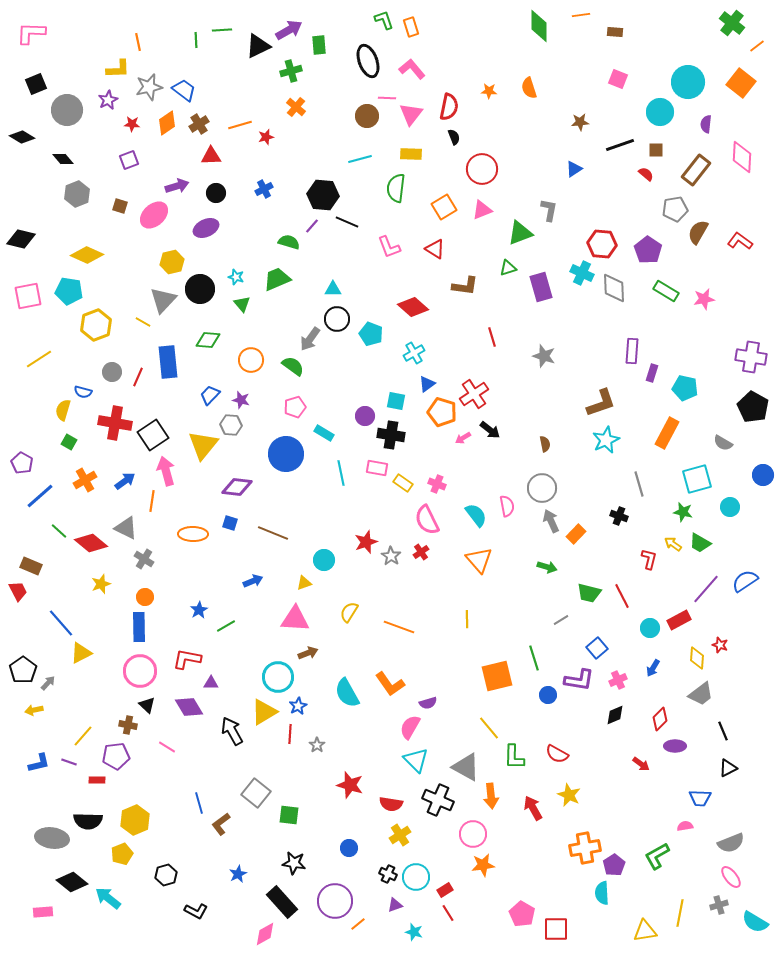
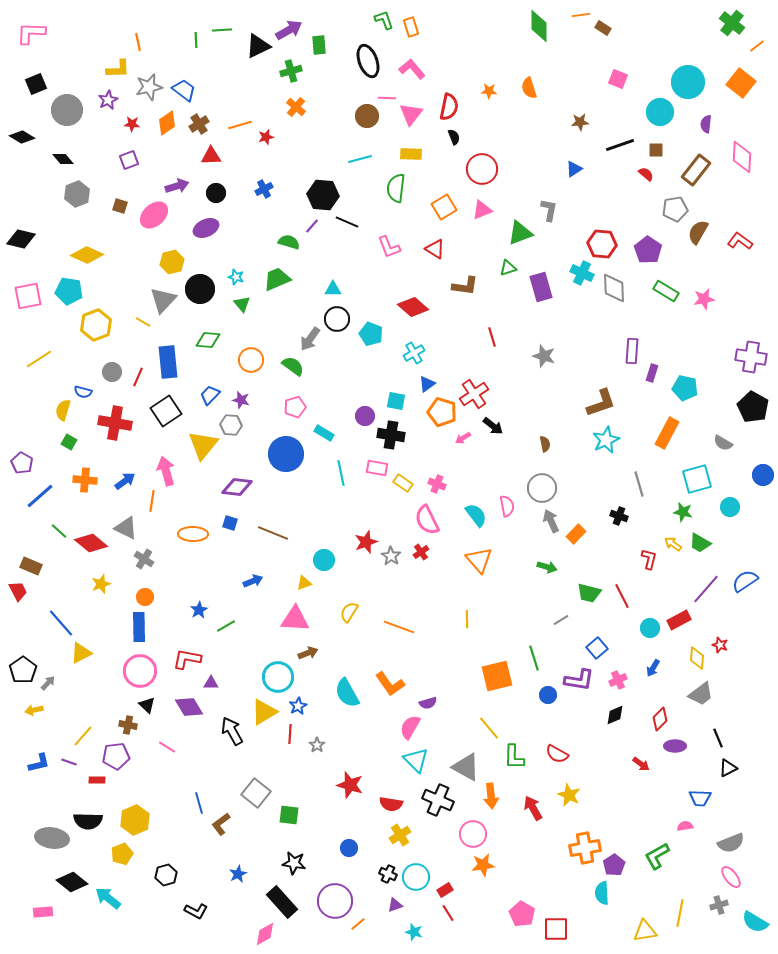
brown rectangle at (615, 32): moved 12 px left, 4 px up; rotated 28 degrees clockwise
black arrow at (490, 430): moved 3 px right, 4 px up
black square at (153, 435): moved 13 px right, 24 px up
orange cross at (85, 480): rotated 35 degrees clockwise
black line at (723, 731): moved 5 px left, 7 px down
